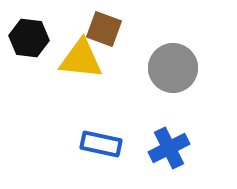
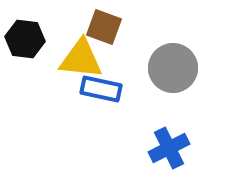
brown square: moved 2 px up
black hexagon: moved 4 px left, 1 px down
blue rectangle: moved 55 px up
